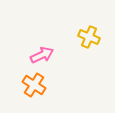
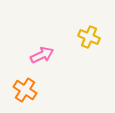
orange cross: moved 9 px left, 5 px down
